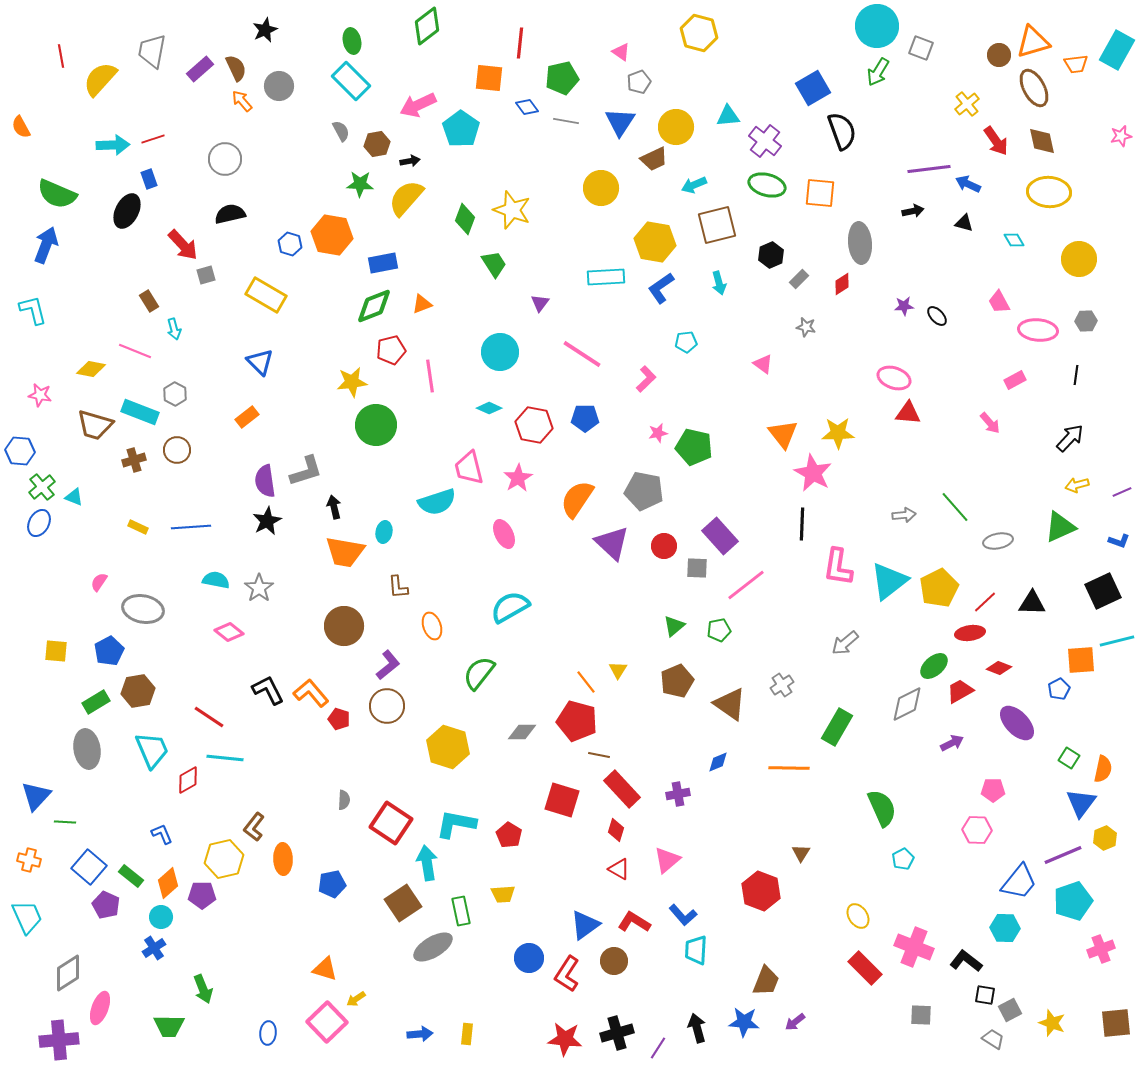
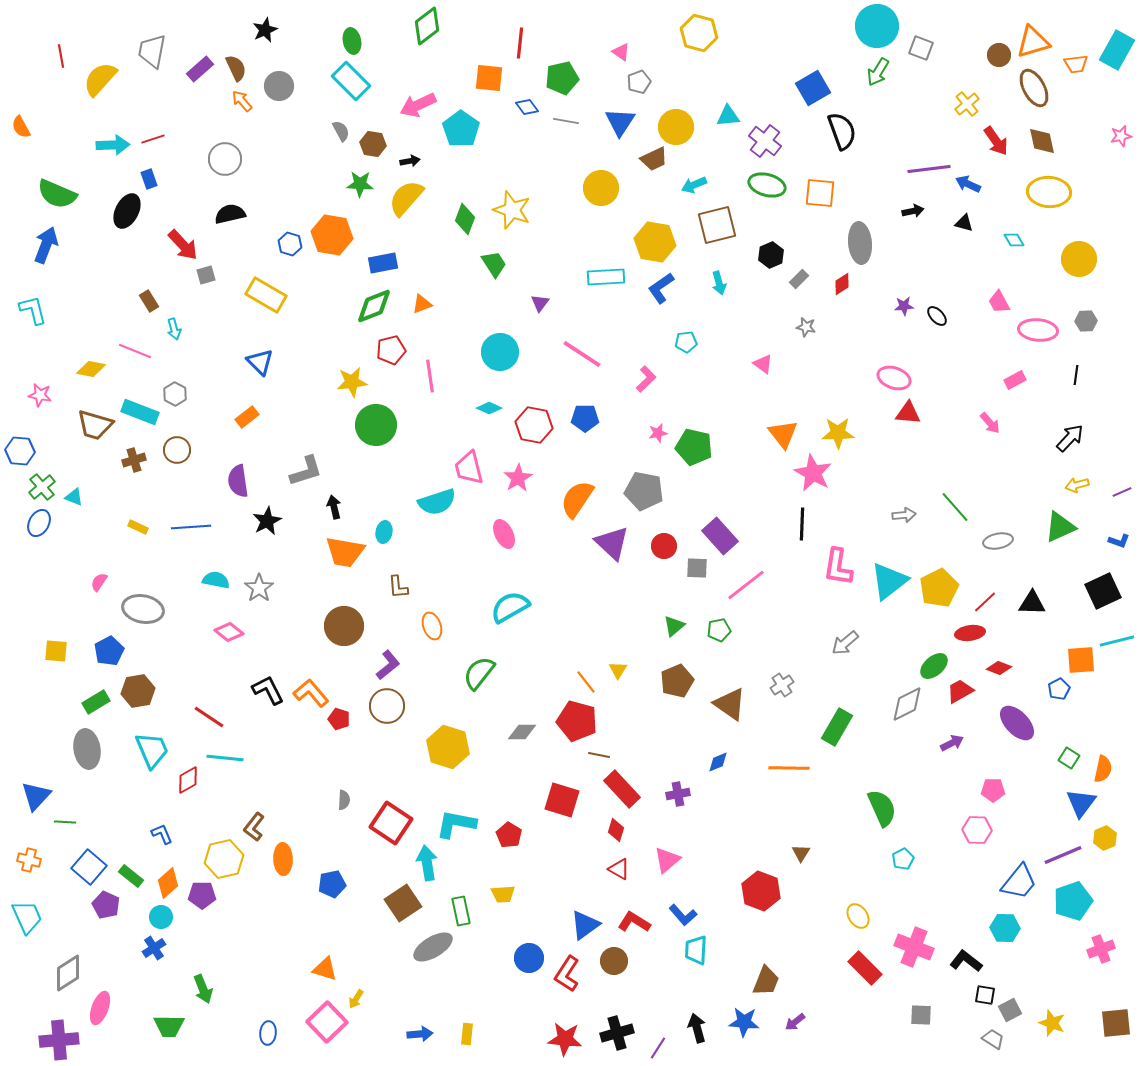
brown hexagon at (377, 144): moved 4 px left; rotated 20 degrees clockwise
purple semicircle at (265, 481): moved 27 px left
yellow arrow at (356, 999): rotated 24 degrees counterclockwise
